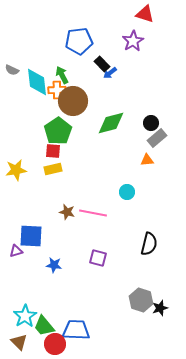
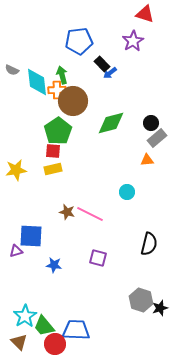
green arrow: rotated 12 degrees clockwise
pink line: moved 3 px left, 1 px down; rotated 16 degrees clockwise
